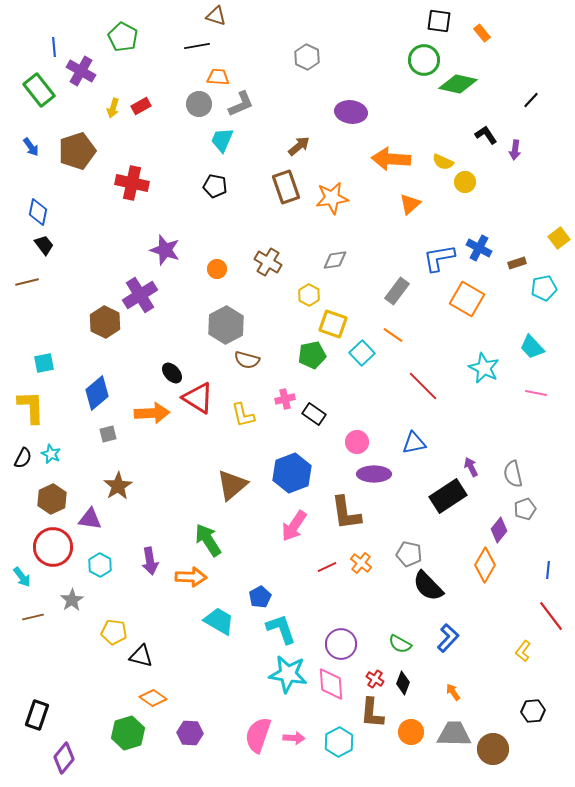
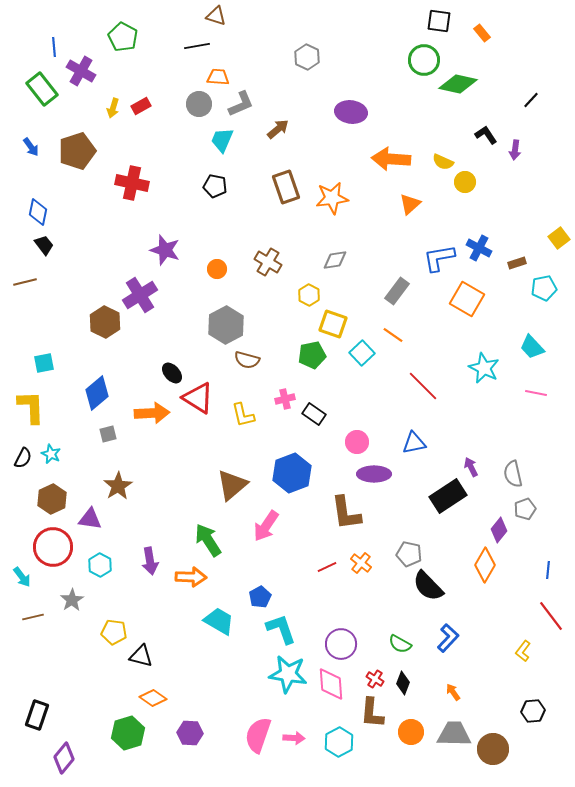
green rectangle at (39, 90): moved 3 px right, 1 px up
brown arrow at (299, 146): moved 21 px left, 17 px up
brown line at (27, 282): moved 2 px left
pink arrow at (294, 526): moved 28 px left
